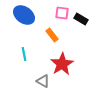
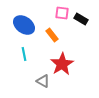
blue ellipse: moved 10 px down
